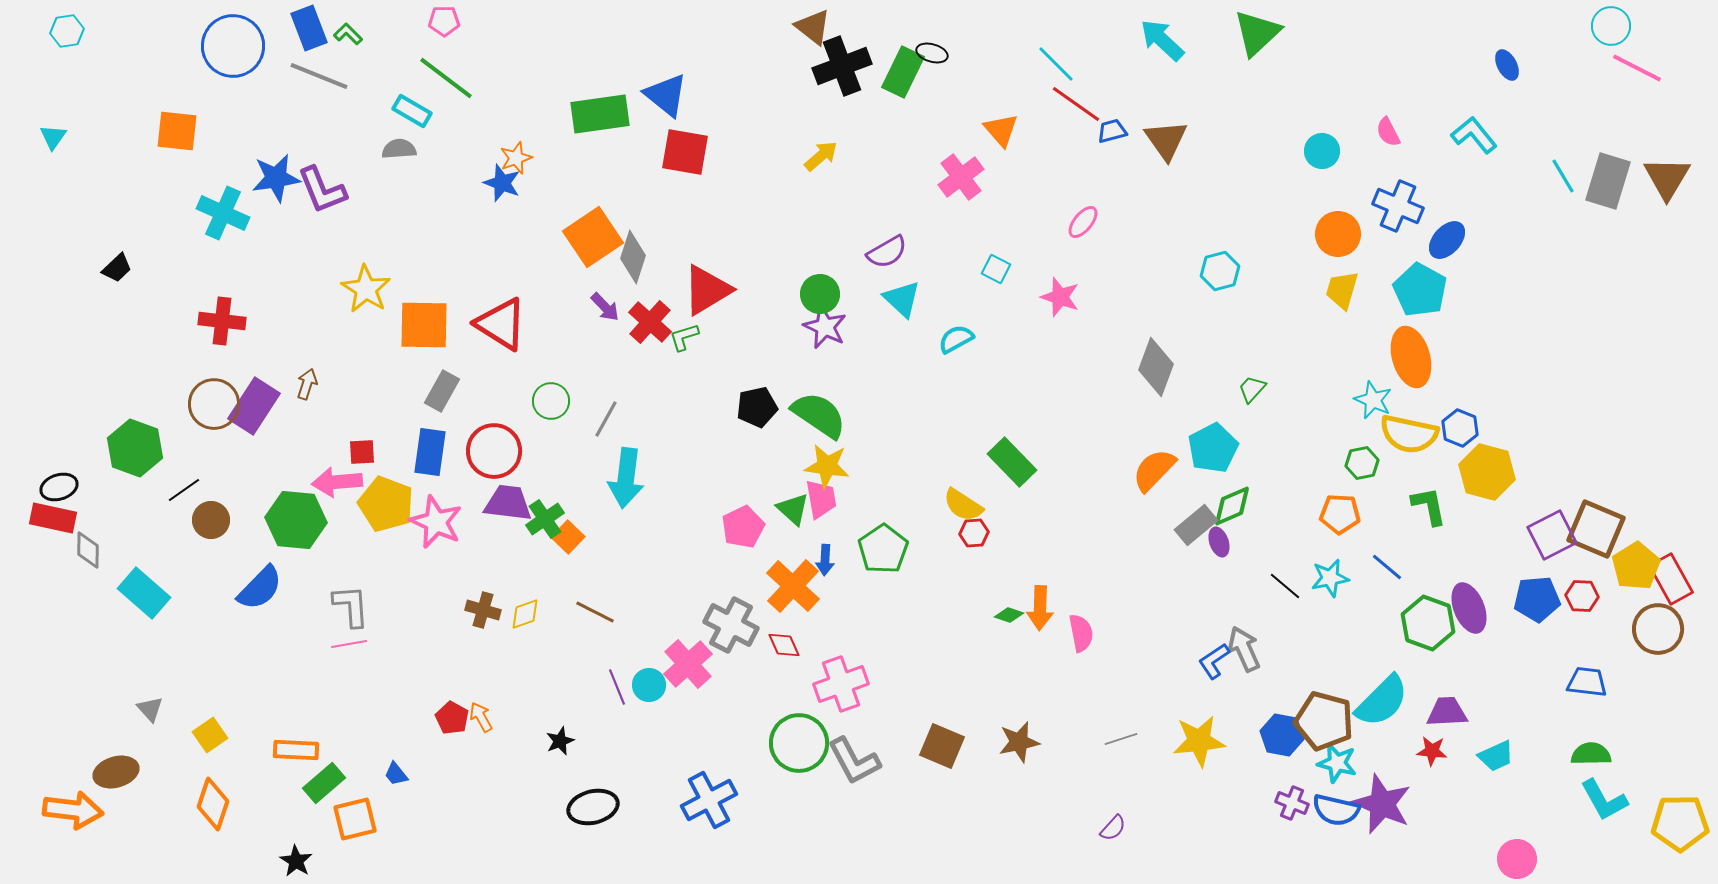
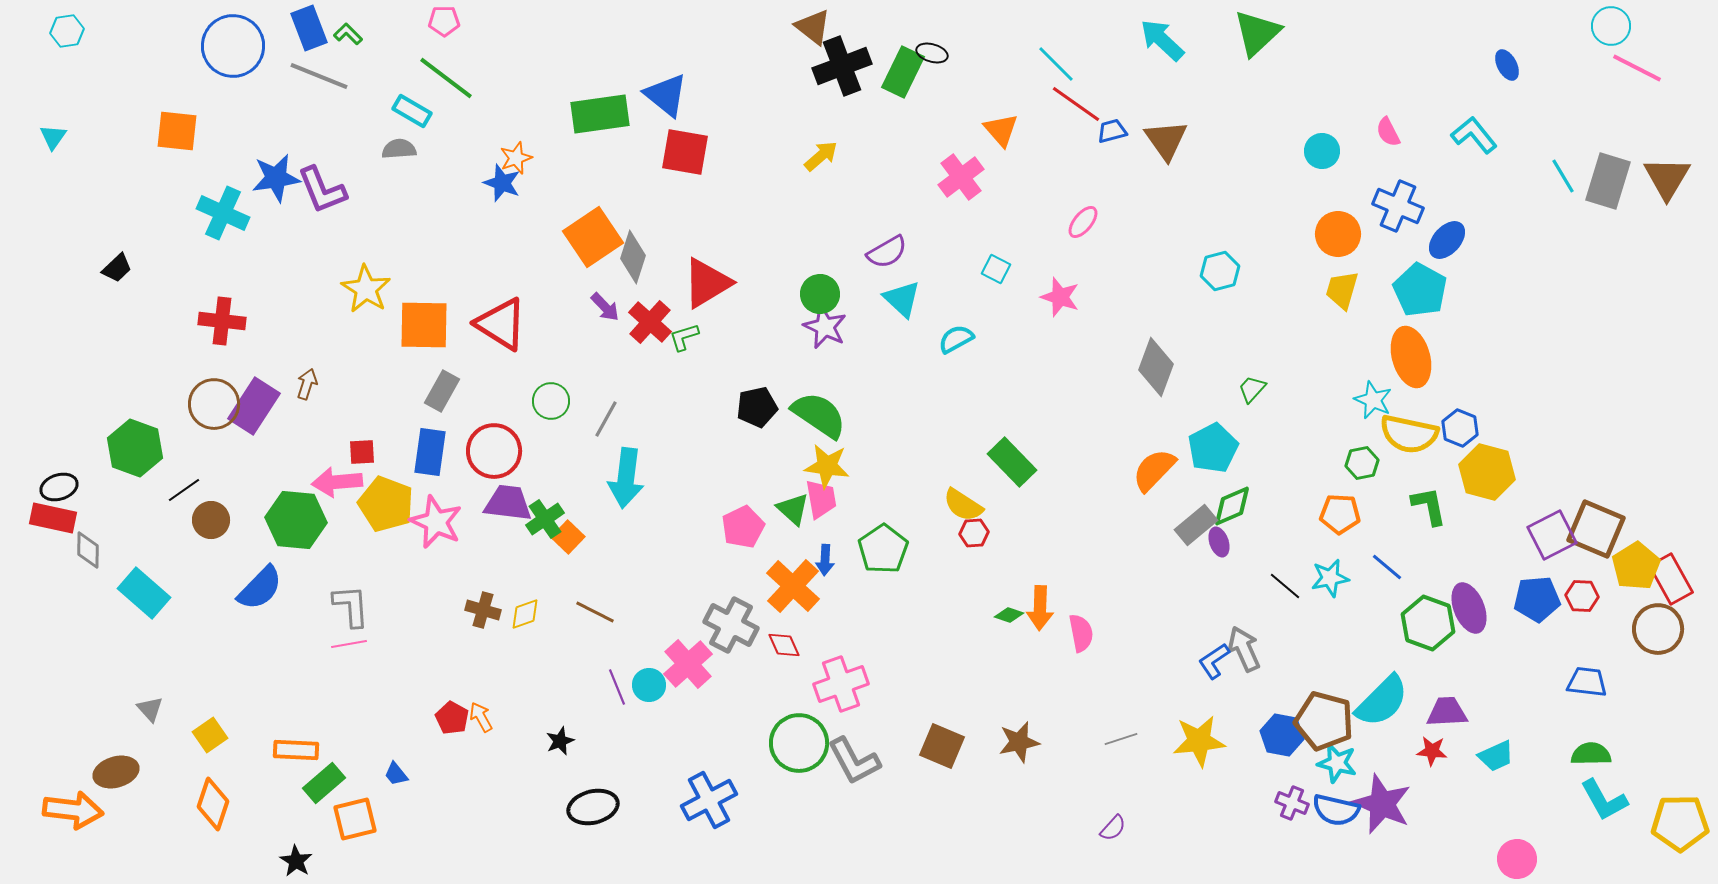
red triangle at (707, 290): moved 7 px up
